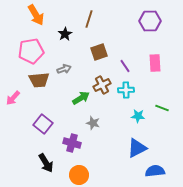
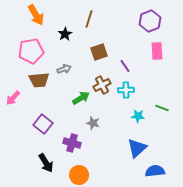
purple hexagon: rotated 20 degrees counterclockwise
pink rectangle: moved 2 px right, 12 px up
blue triangle: rotated 15 degrees counterclockwise
